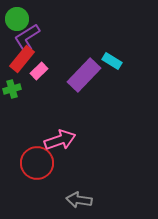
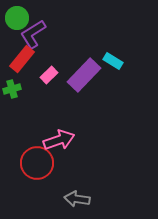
green circle: moved 1 px up
purple L-shape: moved 6 px right, 4 px up
cyan rectangle: moved 1 px right
pink rectangle: moved 10 px right, 4 px down
pink arrow: moved 1 px left
gray arrow: moved 2 px left, 1 px up
